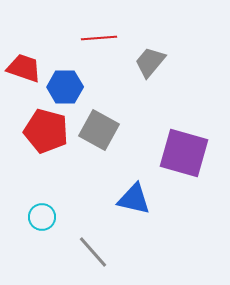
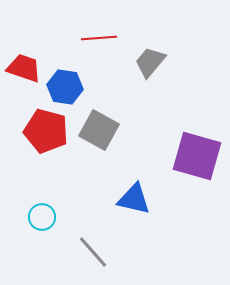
blue hexagon: rotated 8 degrees clockwise
purple square: moved 13 px right, 3 px down
